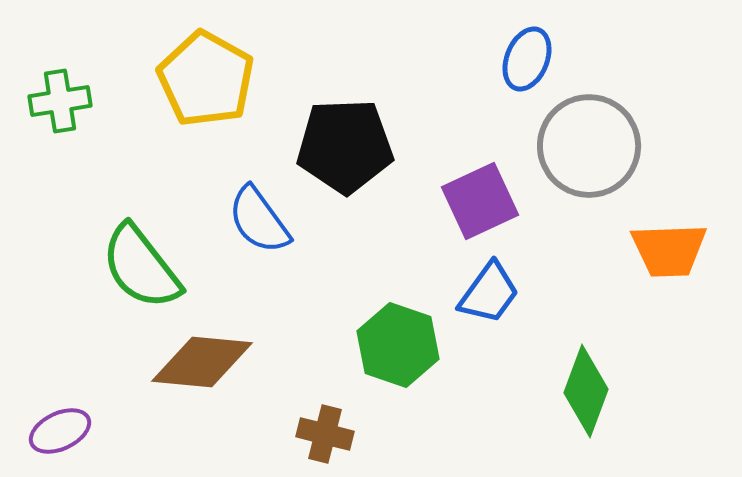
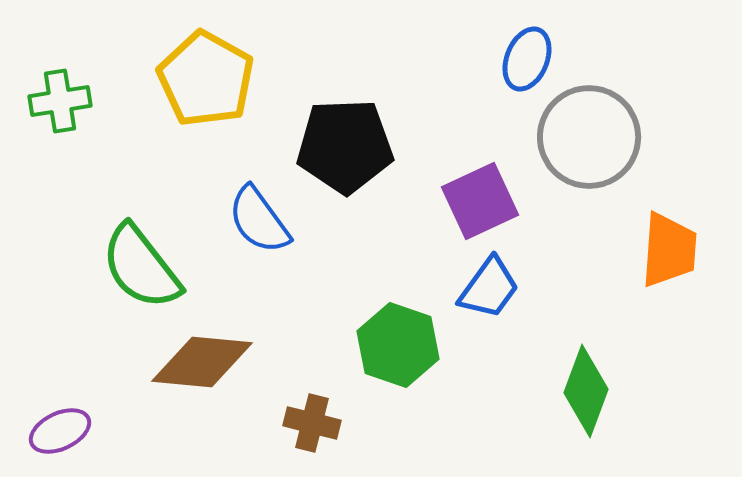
gray circle: moved 9 px up
orange trapezoid: rotated 84 degrees counterclockwise
blue trapezoid: moved 5 px up
brown cross: moved 13 px left, 11 px up
